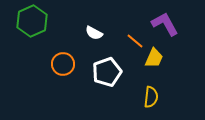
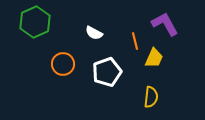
green hexagon: moved 3 px right, 1 px down
orange line: rotated 36 degrees clockwise
